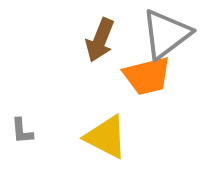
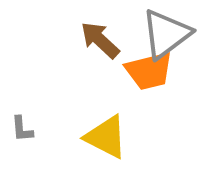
brown arrow: rotated 111 degrees clockwise
orange trapezoid: moved 2 px right, 5 px up
gray L-shape: moved 2 px up
